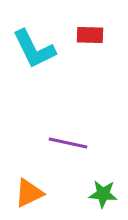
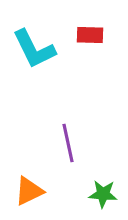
purple line: rotated 66 degrees clockwise
orange triangle: moved 2 px up
